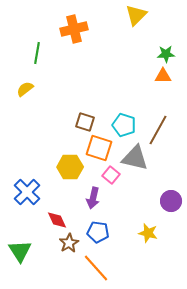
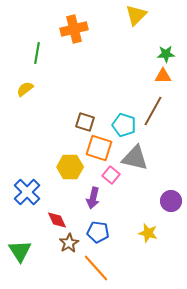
brown line: moved 5 px left, 19 px up
